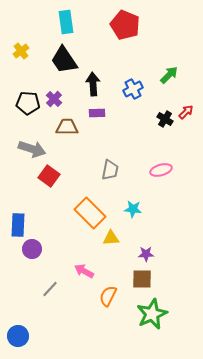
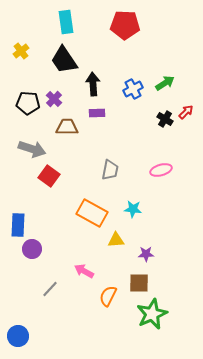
red pentagon: rotated 20 degrees counterclockwise
green arrow: moved 4 px left, 8 px down; rotated 12 degrees clockwise
orange rectangle: moved 2 px right; rotated 16 degrees counterclockwise
yellow triangle: moved 5 px right, 2 px down
brown square: moved 3 px left, 4 px down
